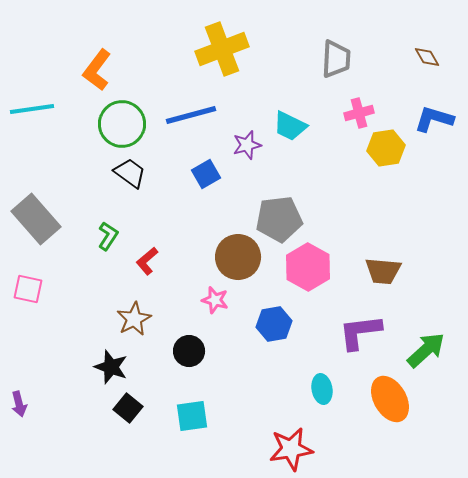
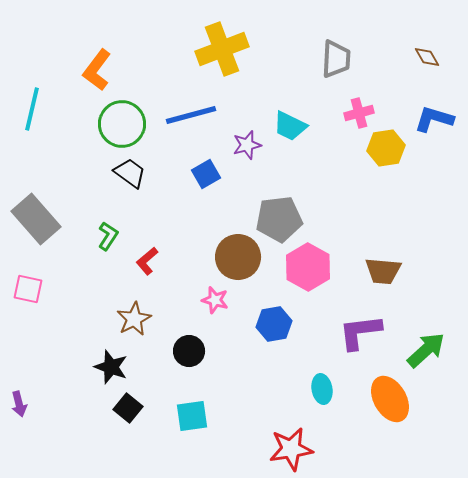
cyan line: rotated 69 degrees counterclockwise
